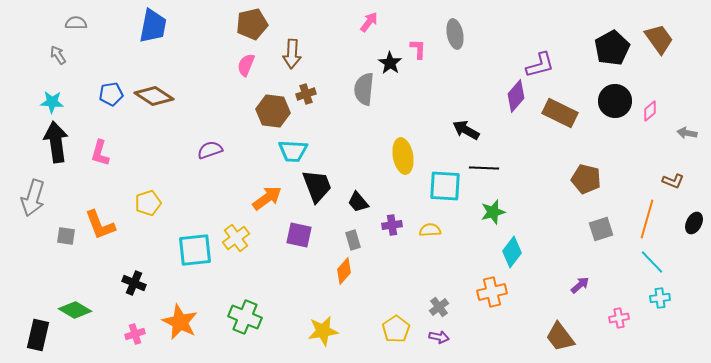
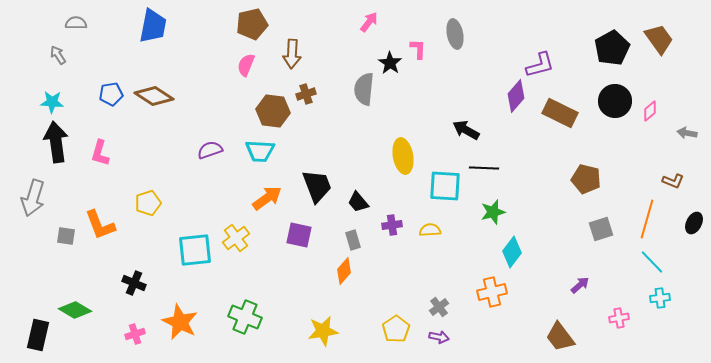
cyan trapezoid at (293, 151): moved 33 px left
